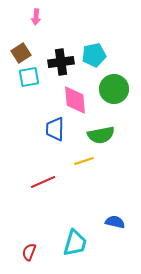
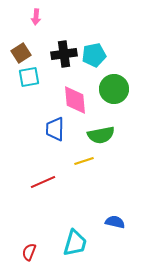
black cross: moved 3 px right, 8 px up
